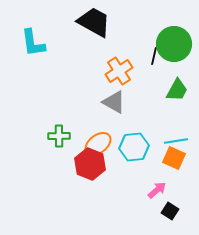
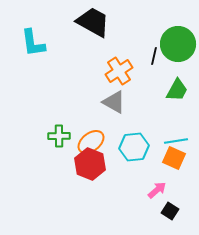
black trapezoid: moved 1 px left
green circle: moved 4 px right
orange ellipse: moved 7 px left, 2 px up
